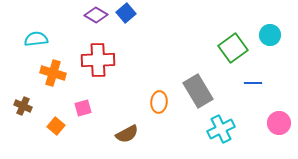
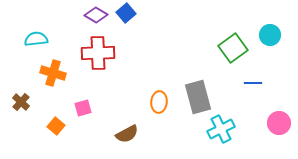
red cross: moved 7 px up
gray rectangle: moved 6 px down; rotated 16 degrees clockwise
brown cross: moved 2 px left, 4 px up; rotated 18 degrees clockwise
